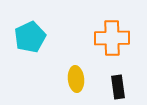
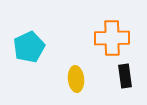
cyan pentagon: moved 1 px left, 10 px down
black rectangle: moved 7 px right, 11 px up
